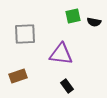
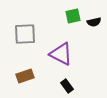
black semicircle: rotated 24 degrees counterclockwise
purple triangle: rotated 20 degrees clockwise
brown rectangle: moved 7 px right
